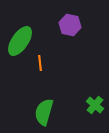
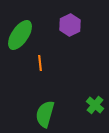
purple hexagon: rotated 20 degrees clockwise
green ellipse: moved 6 px up
green semicircle: moved 1 px right, 2 px down
